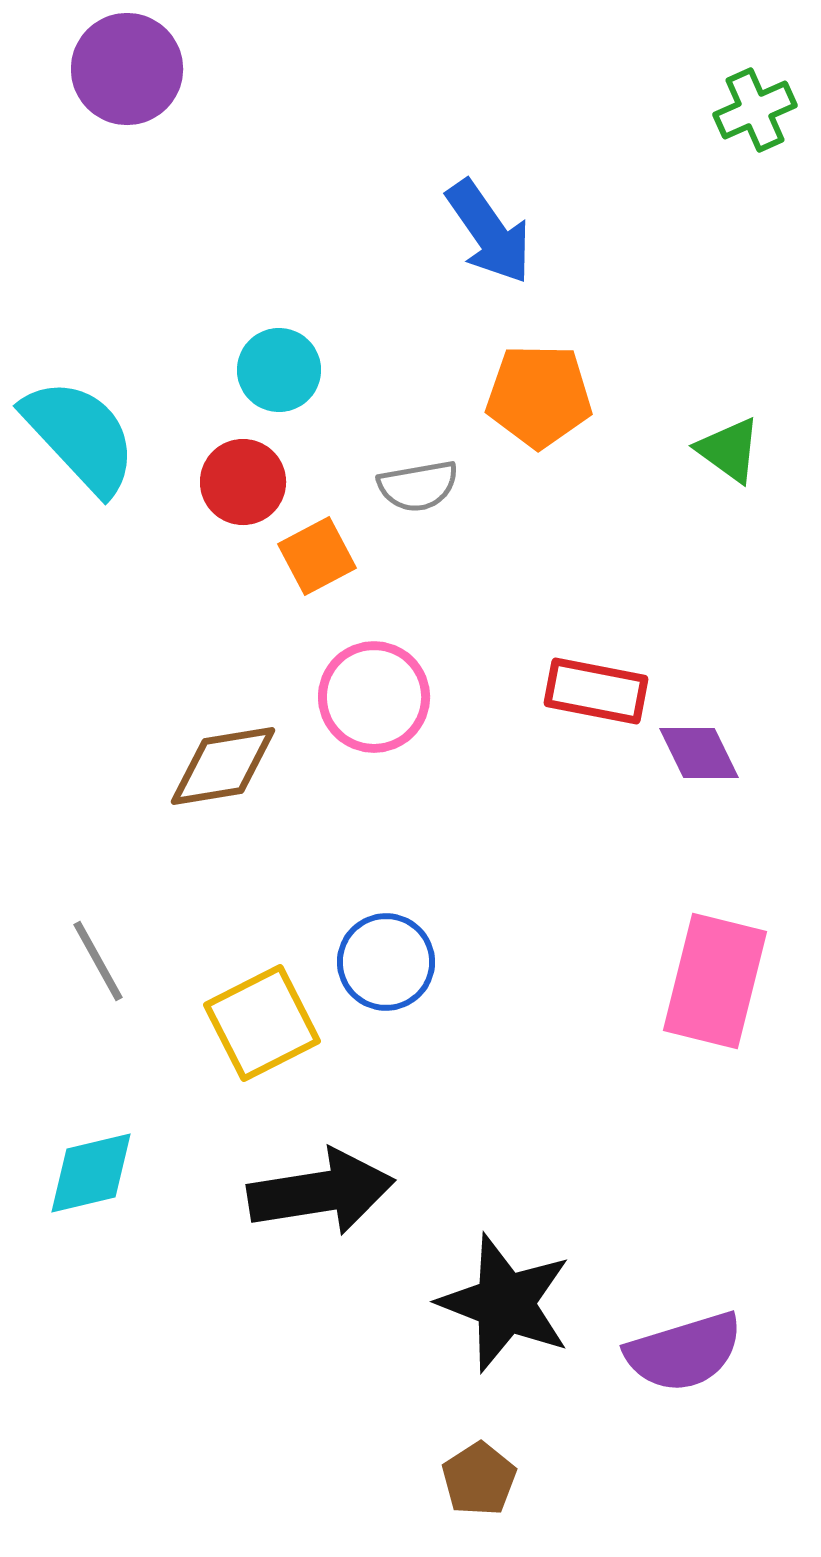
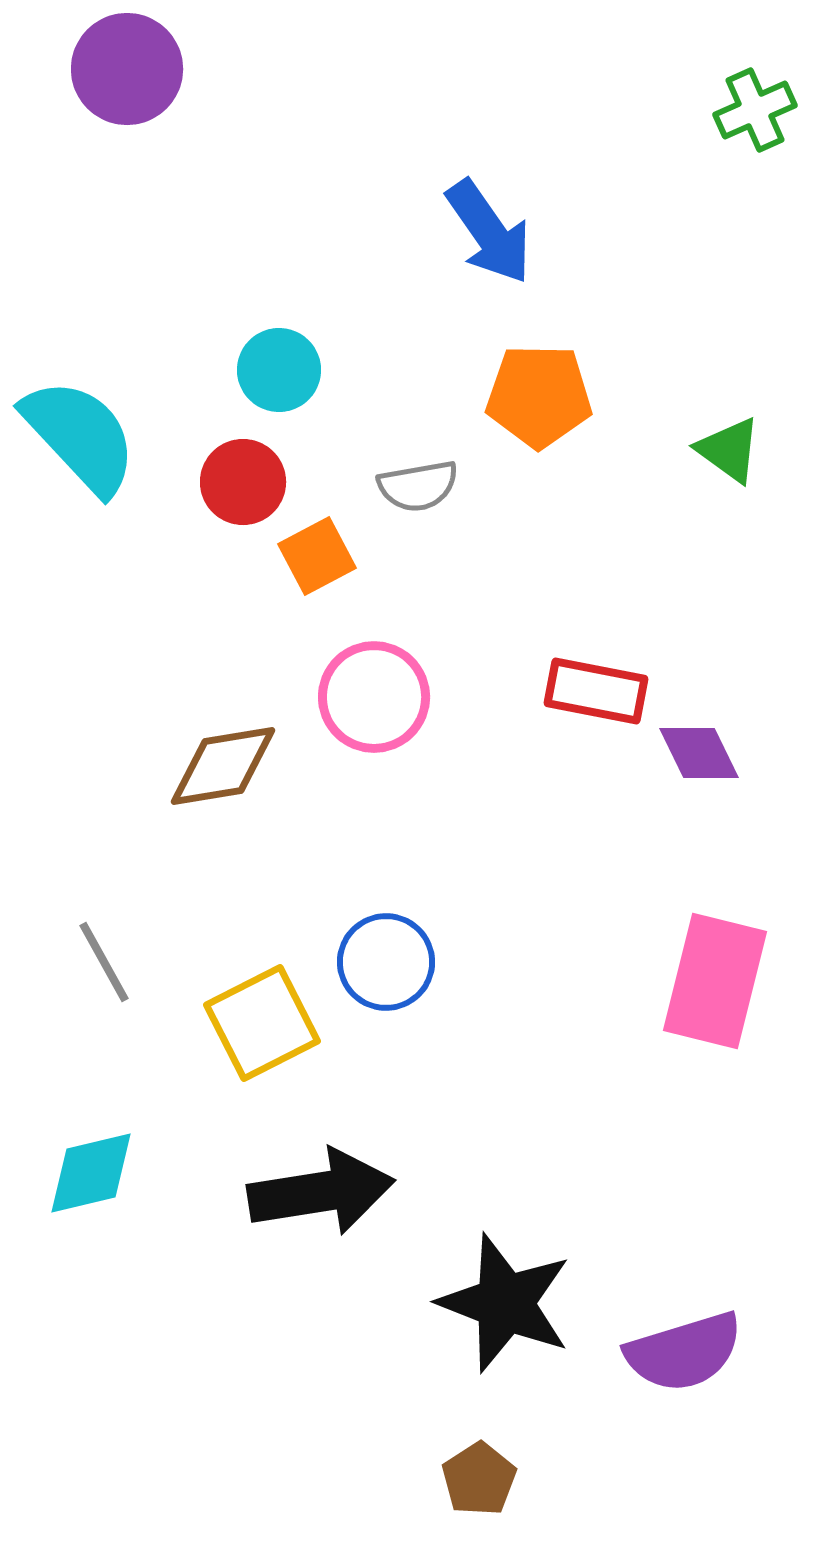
gray line: moved 6 px right, 1 px down
